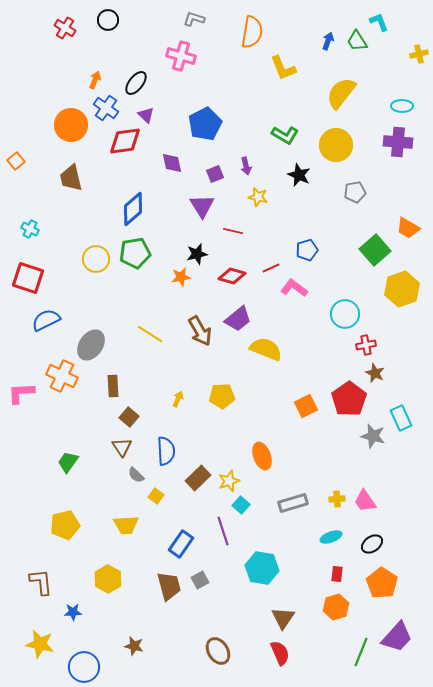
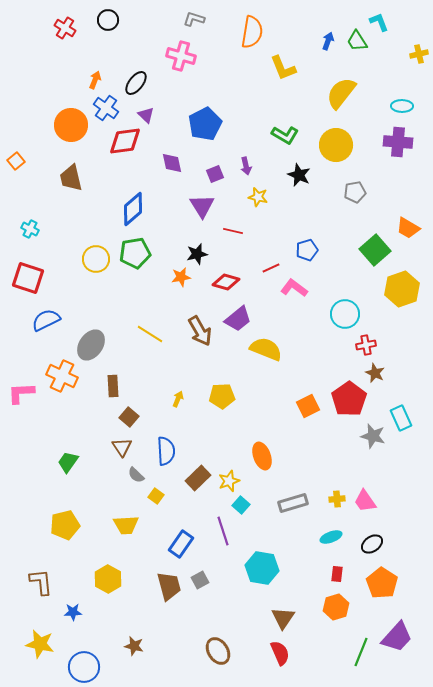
red diamond at (232, 276): moved 6 px left, 6 px down
orange square at (306, 406): moved 2 px right
